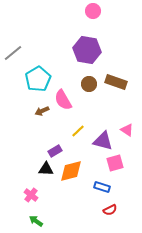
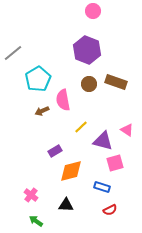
purple hexagon: rotated 12 degrees clockwise
pink semicircle: rotated 20 degrees clockwise
yellow line: moved 3 px right, 4 px up
black triangle: moved 20 px right, 36 px down
